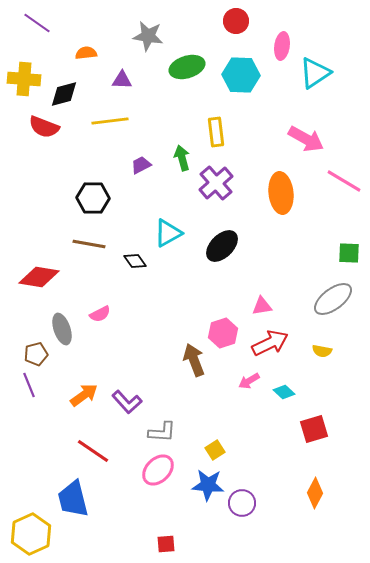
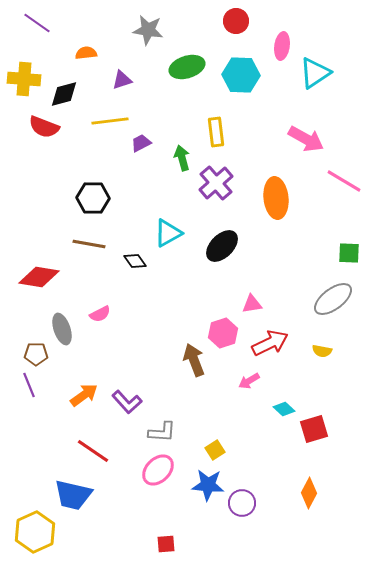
gray star at (148, 36): moved 6 px up
purple triangle at (122, 80): rotated 20 degrees counterclockwise
purple trapezoid at (141, 165): moved 22 px up
orange ellipse at (281, 193): moved 5 px left, 5 px down
pink triangle at (262, 306): moved 10 px left, 2 px up
brown pentagon at (36, 354): rotated 15 degrees clockwise
cyan diamond at (284, 392): moved 17 px down
orange diamond at (315, 493): moved 6 px left
blue trapezoid at (73, 499): moved 4 px up; rotated 63 degrees counterclockwise
yellow hexagon at (31, 534): moved 4 px right, 2 px up
